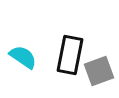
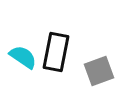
black rectangle: moved 14 px left, 3 px up
